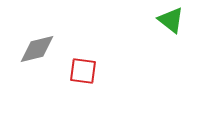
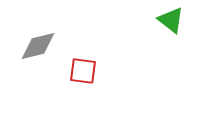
gray diamond: moved 1 px right, 3 px up
